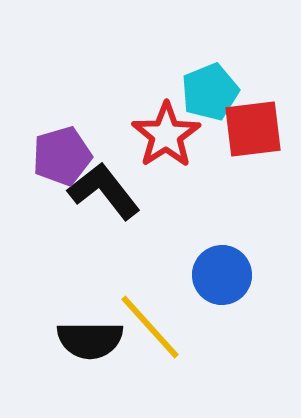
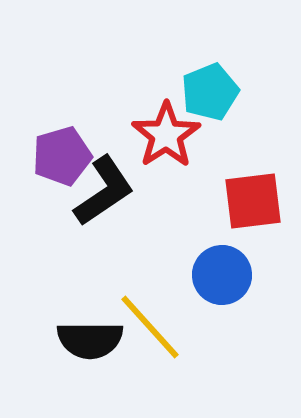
red square: moved 72 px down
black L-shape: rotated 94 degrees clockwise
